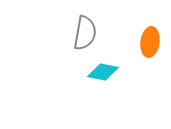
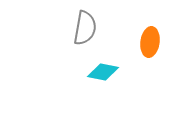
gray semicircle: moved 5 px up
